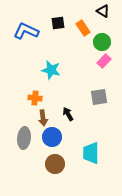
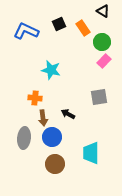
black square: moved 1 px right, 1 px down; rotated 16 degrees counterclockwise
black arrow: rotated 32 degrees counterclockwise
